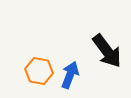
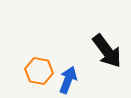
blue arrow: moved 2 px left, 5 px down
